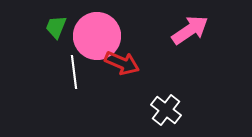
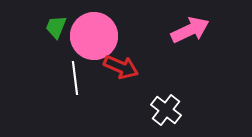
pink arrow: rotated 9 degrees clockwise
pink circle: moved 3 px left
red arrow: moved 1 px left, 4 px down
white line: moved 1 px right, 6 px down
